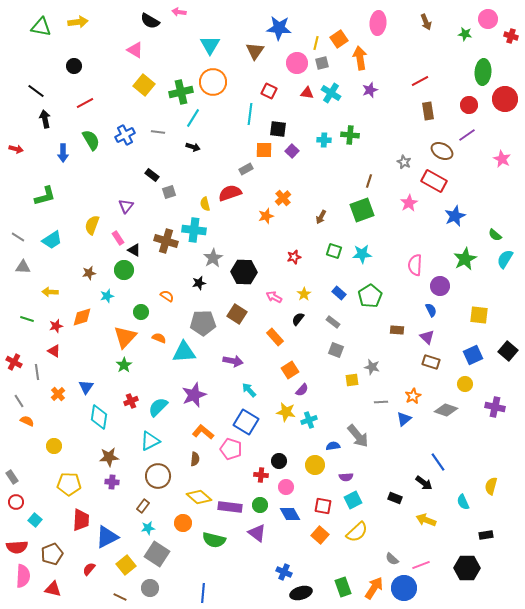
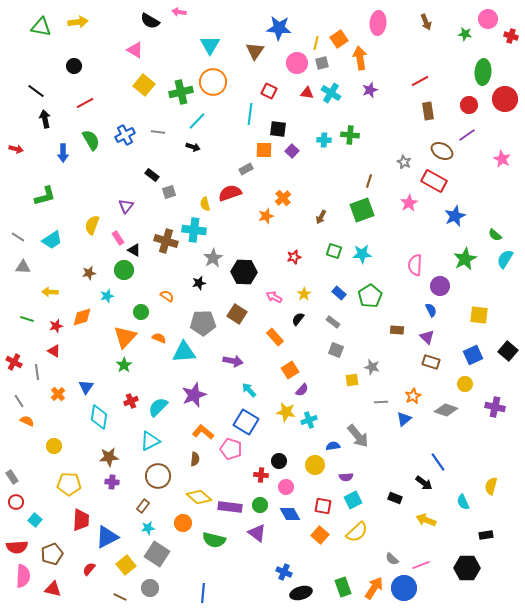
cyan line at (193, 118): moved 4 px right, 3 px down; rotated 12 degrees clockwise
